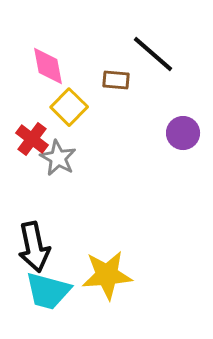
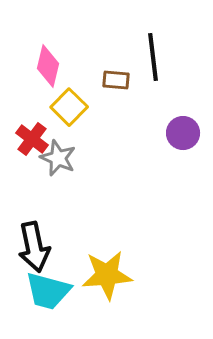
black line: moved 3 px down; rotated 42 degrees clockwise
pink diamond: rotated 24 degrees clockwise
gray star: rotated 6 degrees counterclockwise
